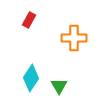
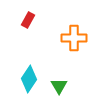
red rectangle: moved 1 px left
cyan diamond: moved 2 px left, 1 px down
